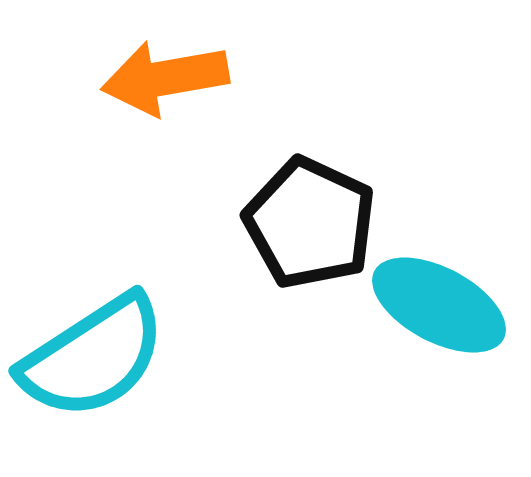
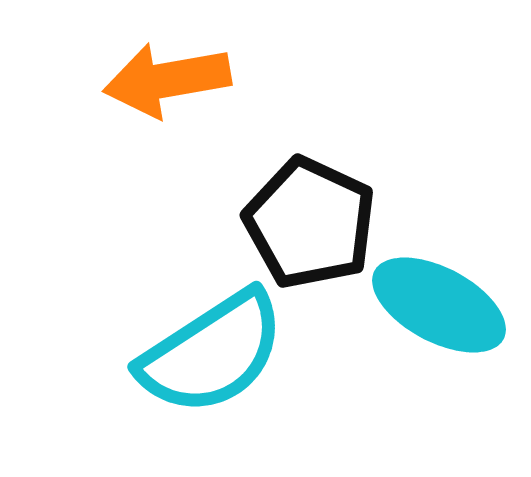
orange arrow: moved 2 px right, 2 px down
cyan semicircle: moved 119 px right, 4 px up
